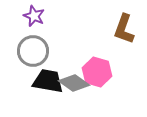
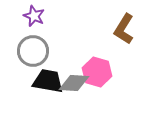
brown L-shape: rotated 12 degrees clockwise
gray diamond: rotated 32 degrees counterclockwise
